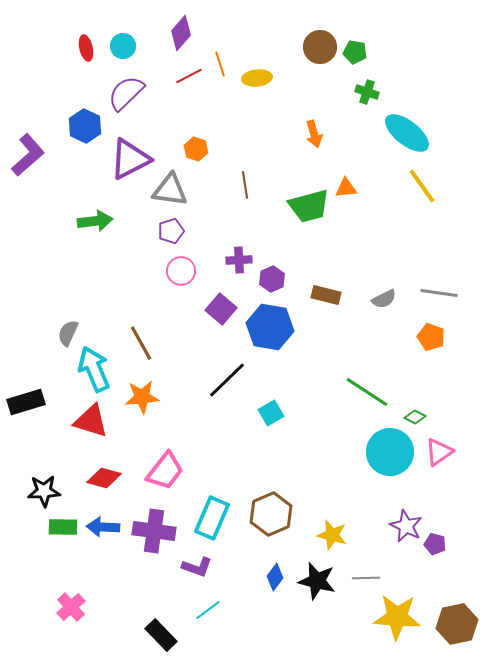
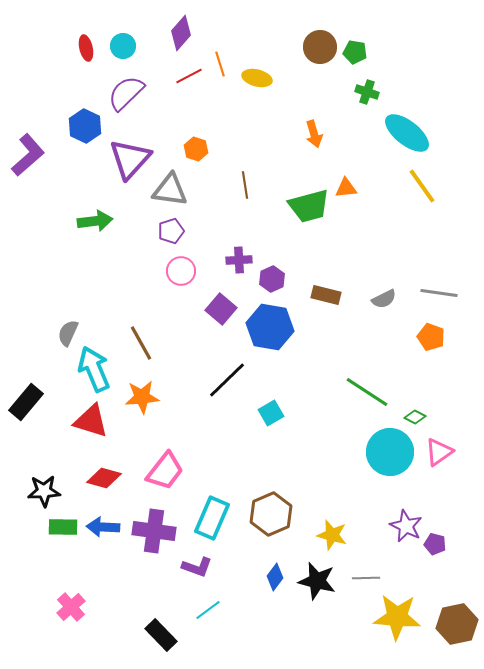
yellow ellipse at (257, 78): rotated 20 degrees clockwise
purple triangle at (130, 159): rotated 21 degrees counterclockwise
black rectangle at (26, 402): rotated 33 degrees counterclockwise
